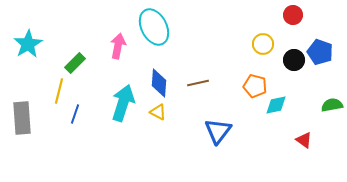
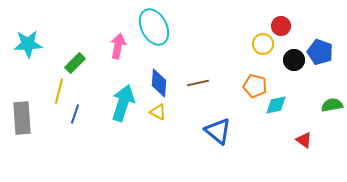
red circle: moved 12 px left, 11 px down
cyan star: rotated 28 degrees clockwise
blue triangle: rotated 28 degrees counterclockwise
